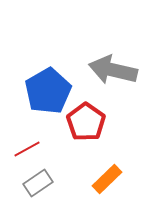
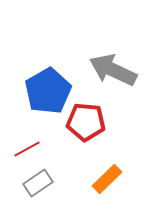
gray arrow: rotated 12 degrees clockwise
red pentagon: rotated 30 degrees counterclockwise
